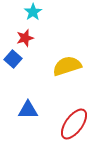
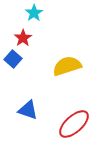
cyan star: moved 1 px right, 1 px down
red star: moved 2 px left; rotated 18 degrees counterclockwise
blue triangle: rotated 20 degrees clockwise
red ellipse: rotated 12 degrees clockwise
